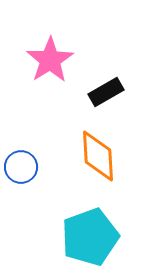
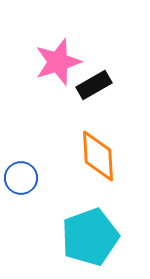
pink star: moved 8 px right, 2 px down; rotated 15 degrees clockwise
black rectangle: moved 12 px left, 7 px up
blue circle: moved 11 px down
